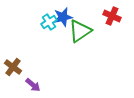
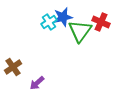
red cross: moved 11 px left, 6 px down
green triangle: rotated 20 degrees counterclockwise
brown cross: rotated 18 degrees clockwise
purple arrow: moved 4 px right, 2 px up; rotated 98 degrees clockwise
